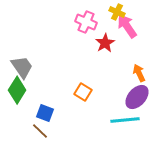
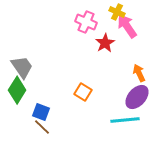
blue square: moved 4 px left, 1 px up
brown line: moved 2 px right, 4 px up
